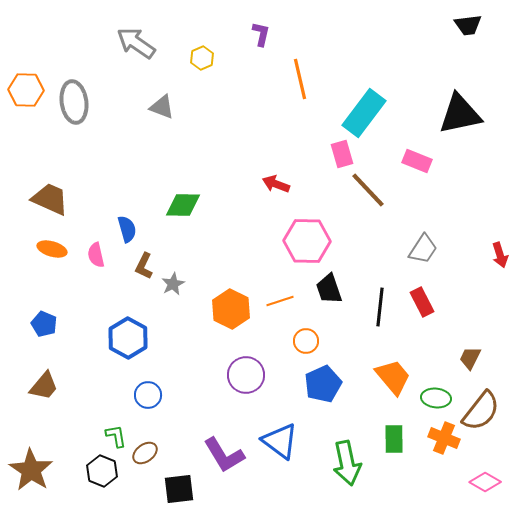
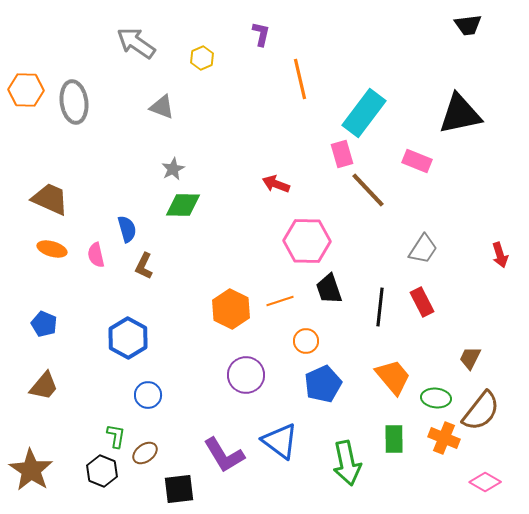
gray star at (173, 284): moved 115 px up
green L-shape at (116, 436): rotated 20 degrees clockwise
